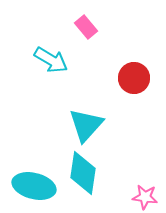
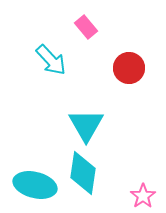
cyan arrow: rotated 16 degrees clockwise
red circle: moved 5 px left, 10 px up
cyan triangle: rotated 12 degrees counterclockwise
cyan ellipse: moved 1 px right, 1 px up
pink star: moved 2 px left, 1 px up; rotated 30 degrees clockwise
